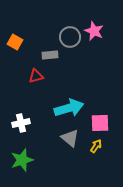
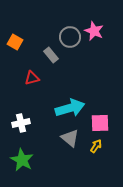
gray rectangle: moved 1 px right; rotated 56 degrees clockwise
red triangle: moved 4 px left, 2 px down
cyan arrow: moved 1 px right
green star: rotated 25 degrees counterclockwise
